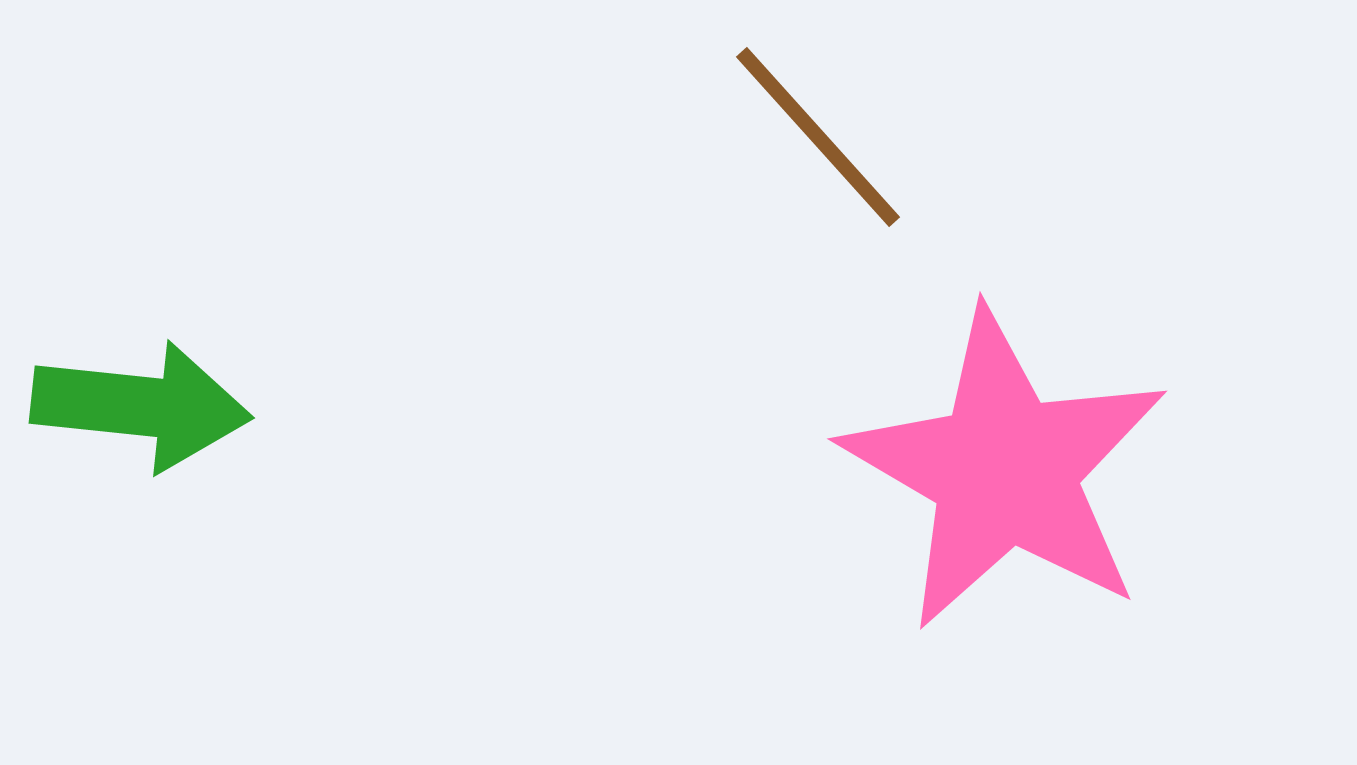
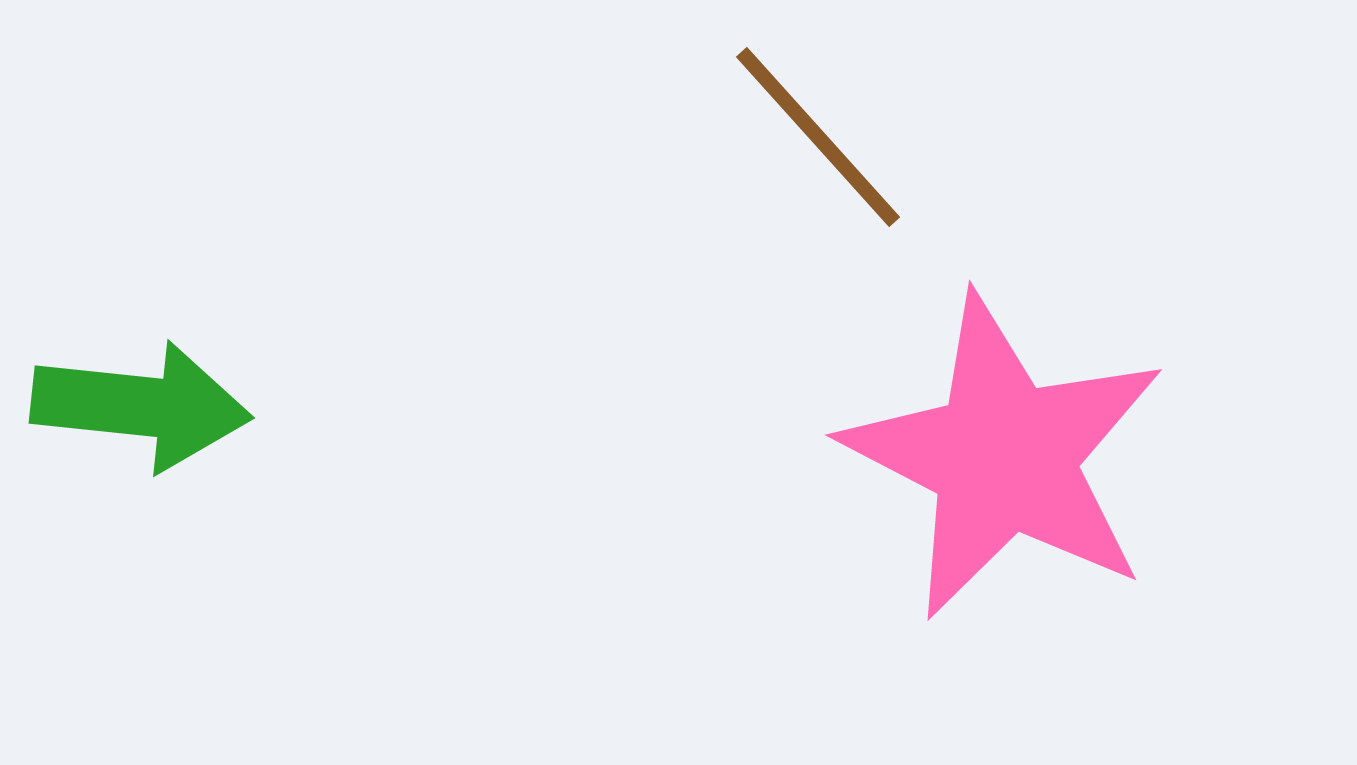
pink star: moved 1 px left, 13 px up; rotated 3 degrees counterclockwise
